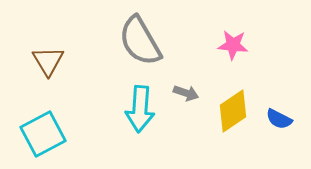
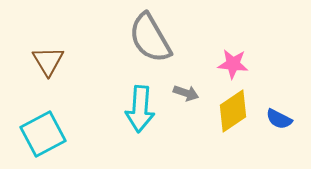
gray semicircle: moved 10 px right, 3 px up
pink star: moved 19 px down
